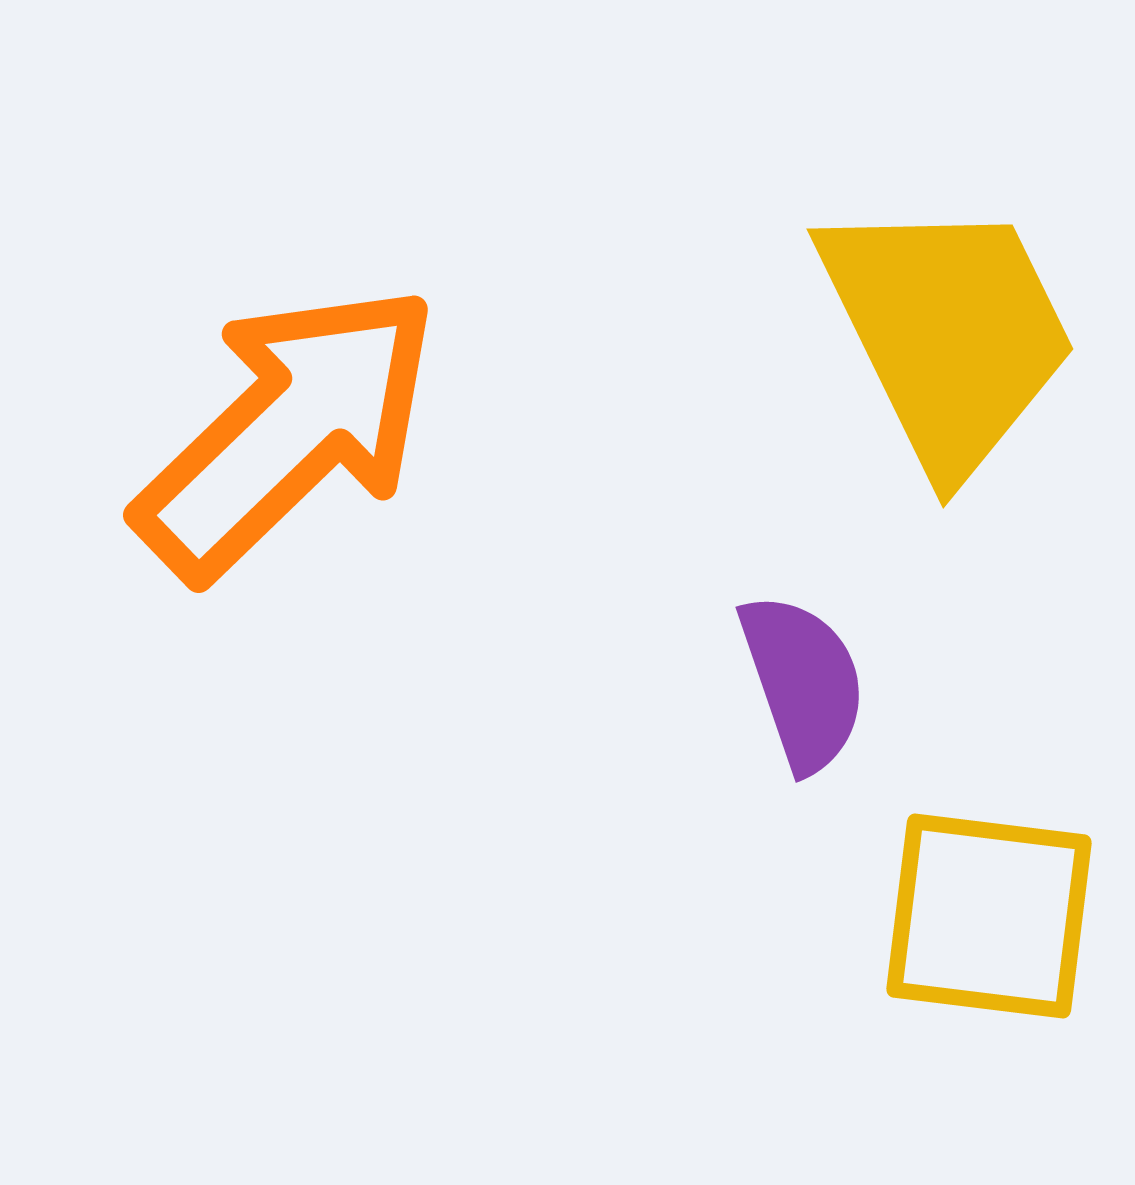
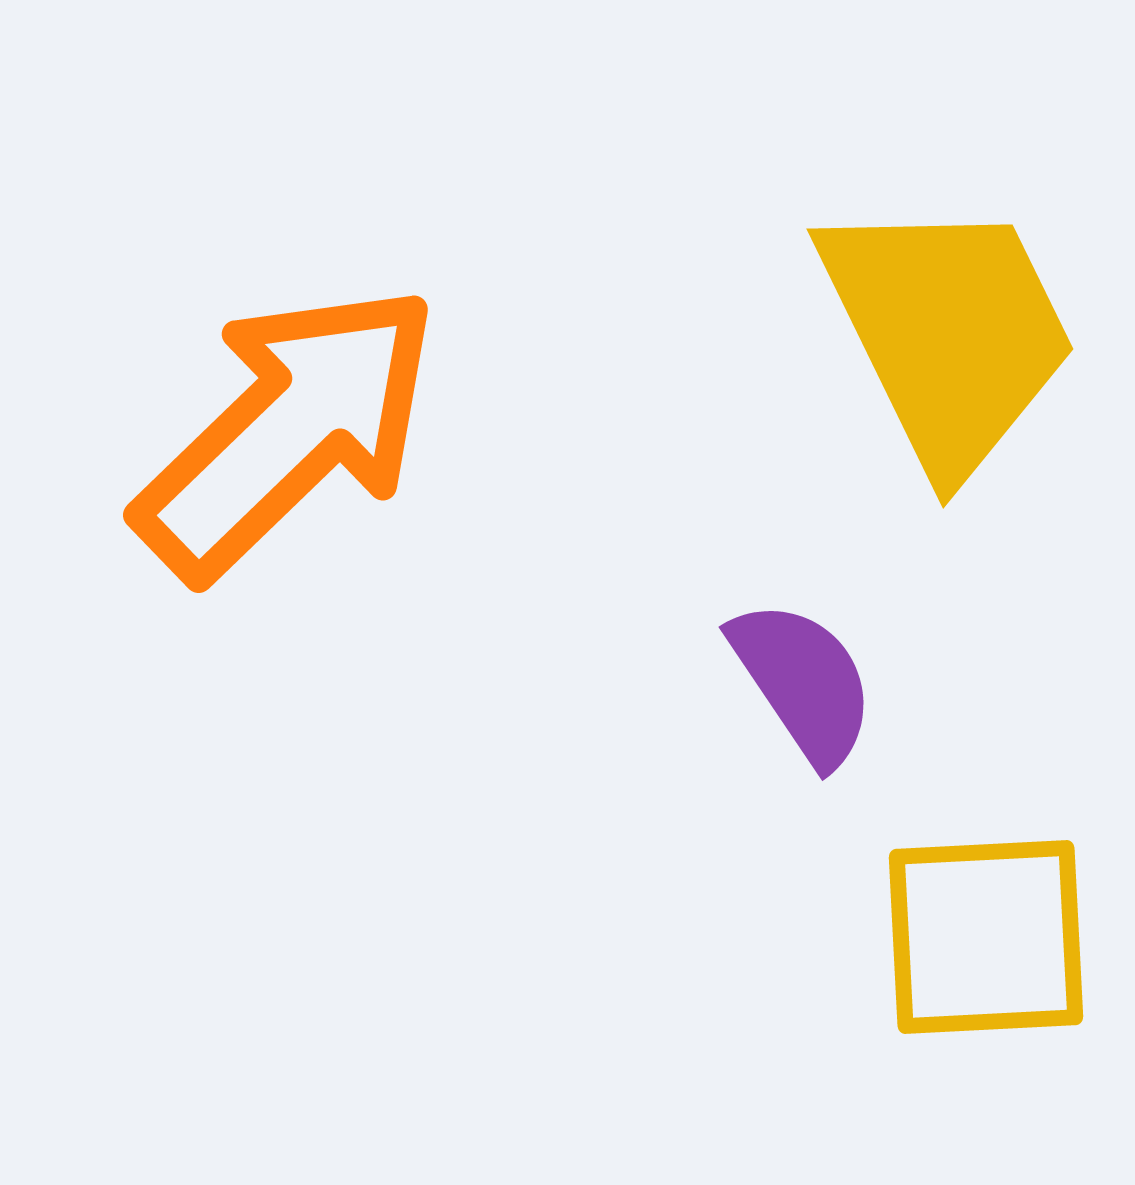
purple semicircle: rotated 15 degrees counterclockwise
yellow square: moved 3 px left, 21 px down; rotated 10 degrees counterclockwise
